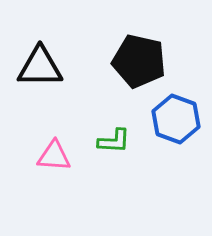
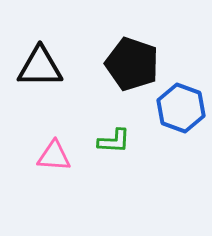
black pentagon: moved 7 px left, 3 px down; rotated 6 degrees clockwise
blue hexagon: moved 5 px right, 11 px up
